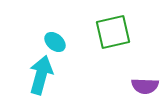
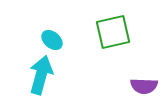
cyan ellipse: moved 3 px left, 2 px up
purple semicircle: moved 1 px left
